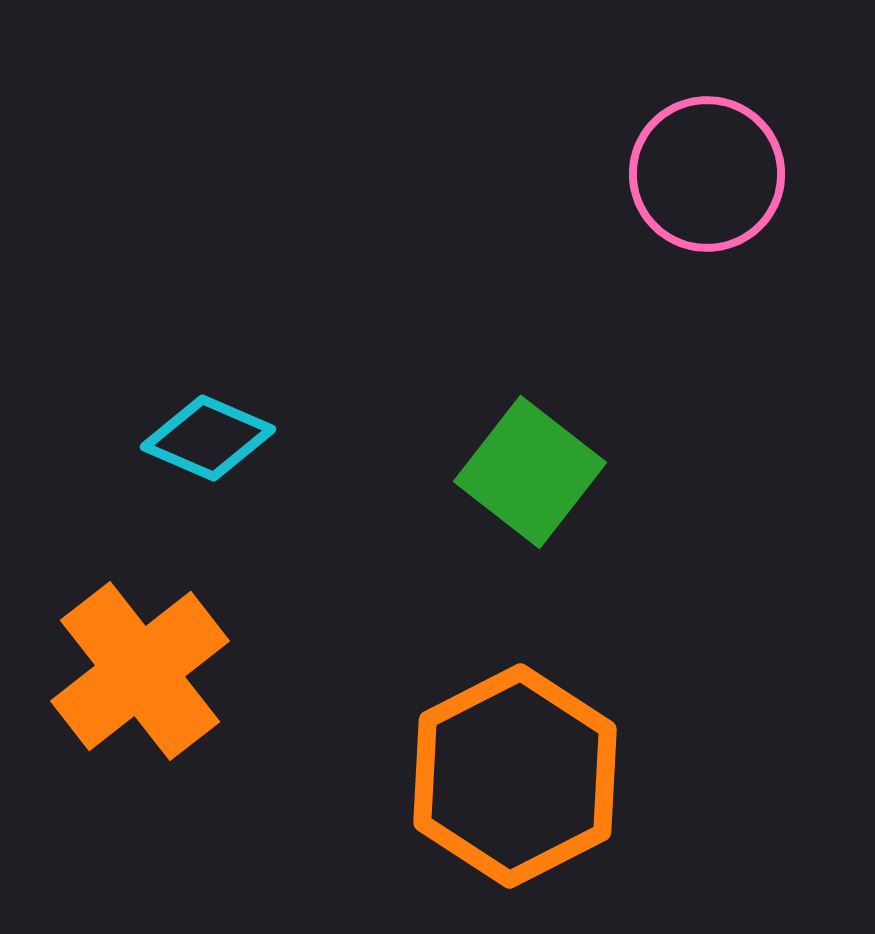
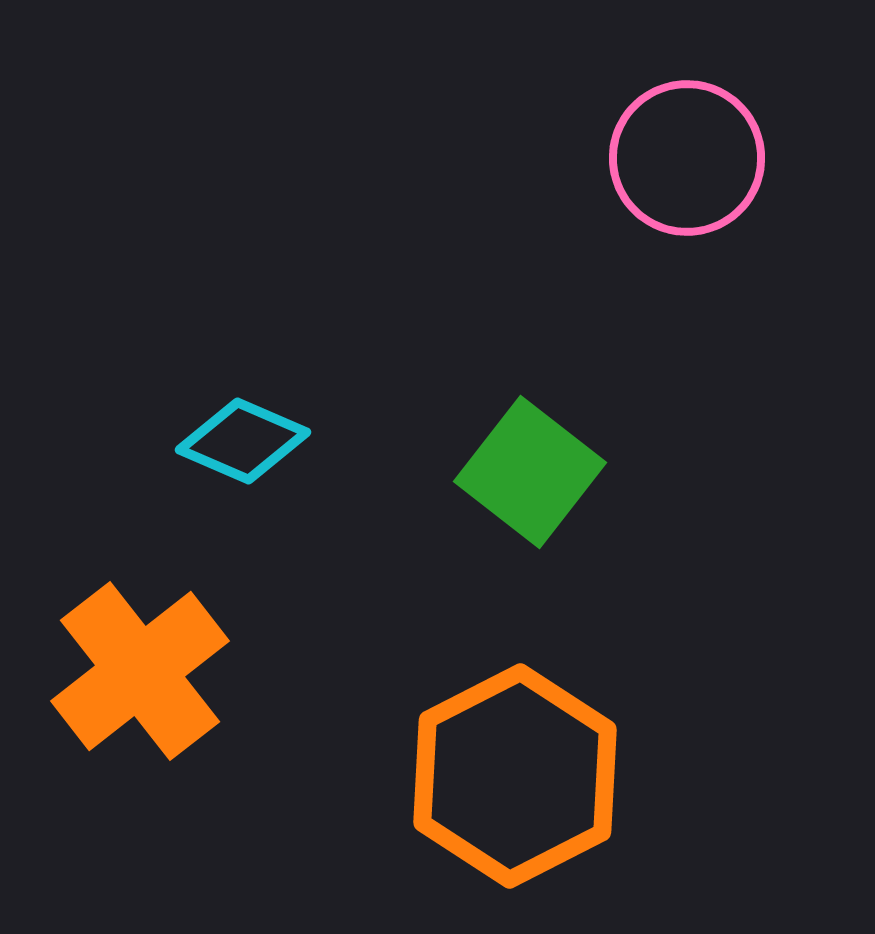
pink circle: moved 20 px left, 16 px up
cyan diamond: moved 35 px right, 3 px down
